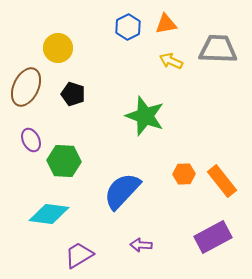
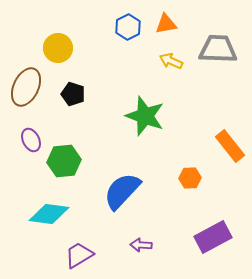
green hexagon: rotated 8 degrees counterclockwise
orange hexagon: moved 6 px right, 4 px down
orange rectangle: moved 8 px right, 35 px up
